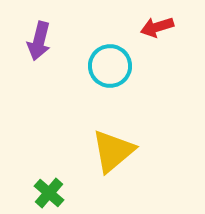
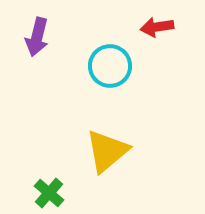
red arrow: rotated 8 degrees clockwise
purple arrow: moved 2 px left, 4 px up
yellow triangle: moved 6 px left
